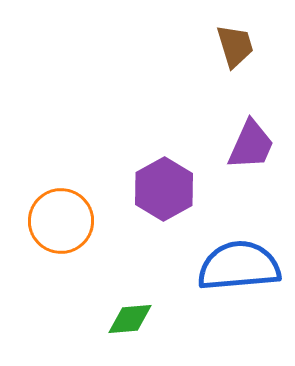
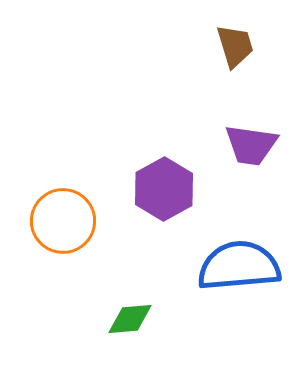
purple trapezoid: rotated 74 degrees clockwise
orange circle: moved 2 px right
